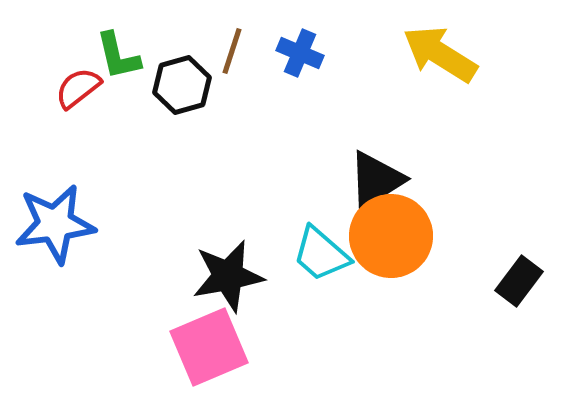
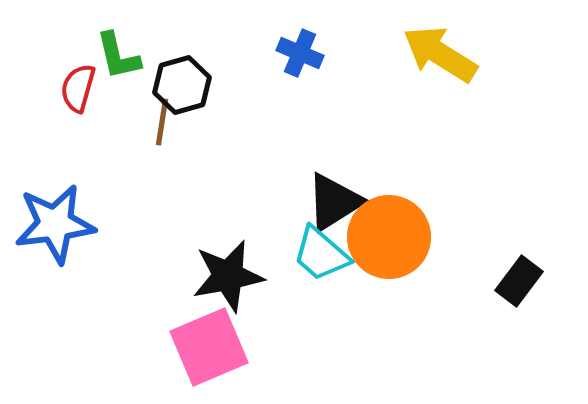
brown line: moved 70 px left, 71 px down; rotated 9 degrees counterclockwise
red semicircle: rotated 36 degrees counterclockwise
black triangle: moved 42 px left, 22 px down
orange circle: moved 2 px left, 1 px down
